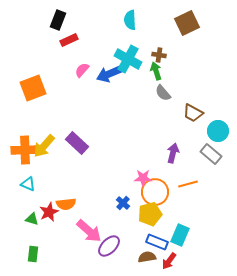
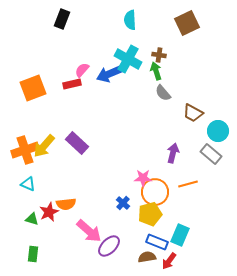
black rectangle: moved 4 px right, 1 px up
red rectangle: moved 3 px right, 44 px down; rotated 12 degrees clockwise
orange cross: rotated 16 degrees counterclockwise
